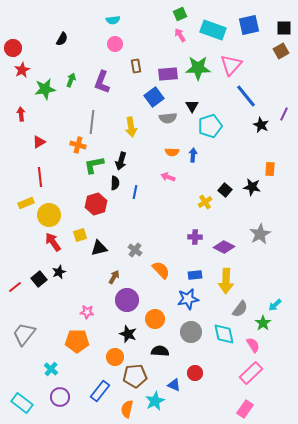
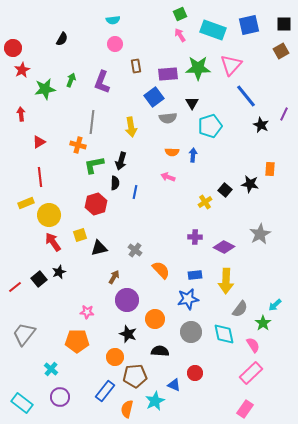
black square at (284, 28): moved 4 px up
black triangle at (192, 106): moved 3 px up
black star at (252, 187): moved 2 px left, 3 px up
blue rectangle at (100, 391): moved 5 px right
